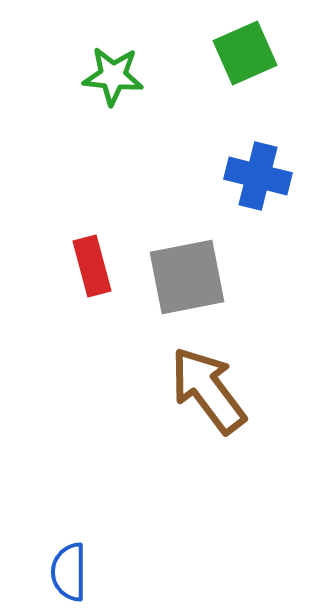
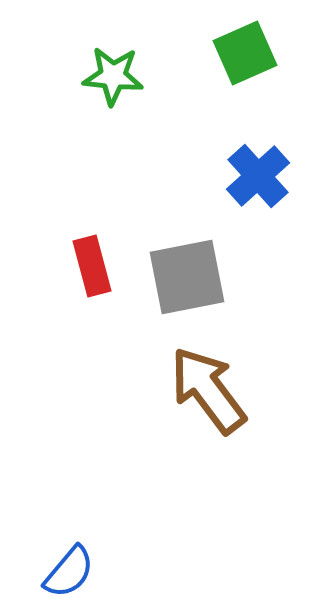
blue cross: rotated 34 degrees clockwise
blue semicircle: rotated 140 degrees counterclockwise
